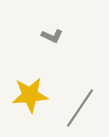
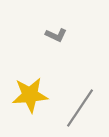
gray L-shape: moved 4 px right, 1 px up
